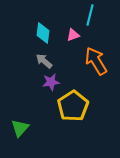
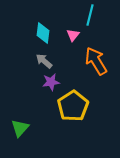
pink triangle: rotated 32 degrees counterclockwise
